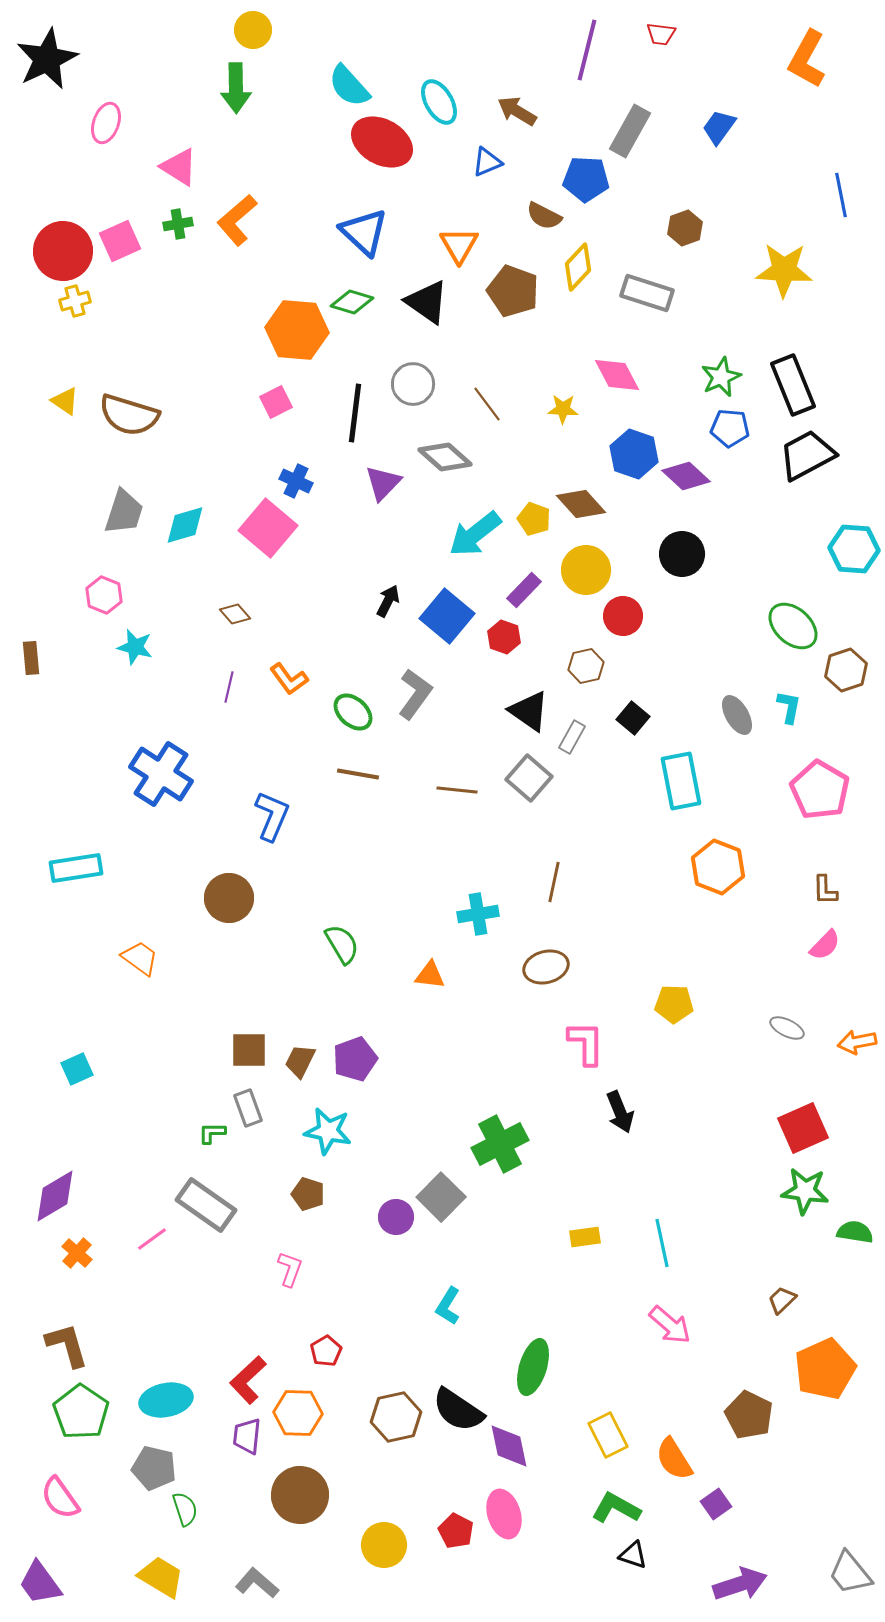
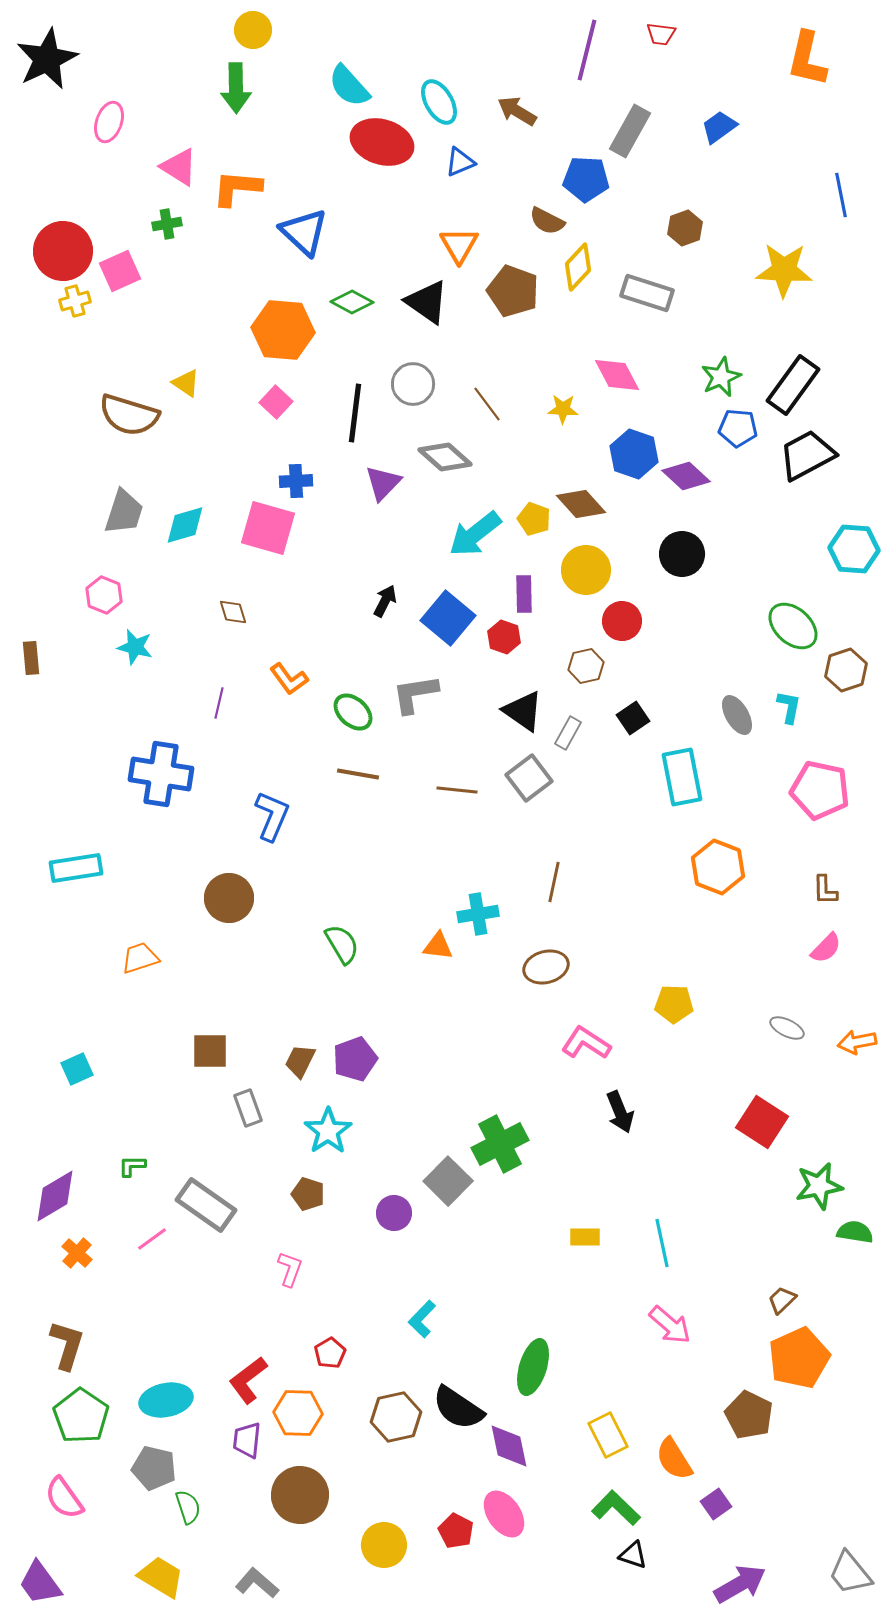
orange L-shape at (807, 59): rotated 16 degrees counterclockwise
pink ellipse at (106, 123): moved 3 px right, 1 px up
blue trapezoid at (719, 127): rotated 18 degrees clockwise
red ellipse at (382, 142): rotated 12 degrees counterclockwise
blue triangle at (487, 162): moved 27 px left
brown semicircle at (544, 216): moved 3 px right, 5 px down
orange L-shape at (237, 220): moved 32 px up; rotated 46 degrees clockwise
green cross at (178, 224): moved 11 px left
blue triangle at (364, 232): moved 60 px left
pink square at (120, 241): moved 30 px down
green diamond at (352, 302): rotated 12 degrees clockwise
orange hexagon at (297, 330): moved 14 px left
black rectangle at (793, 385): rotated 58 degrees clockwise
yellow triangle at (65, 401): moved 121 px right, 18 px up
pink square at (276, 402): rotated 20 degrees counterclockwise
blue pentagon at (730, 428): moved 8 px right
blue cross at (296, 481): rotated 28 degrees counterclockwise
pink square at (268, 528): rotated 24 degrees counterclockwise
purple rectangle at (524, 590): moved 4 px down; rotated 45 degrees counterclockwise
black arrow at (388, 601): moved 3 px left
brown diamond at (235, 614): moved 2 px left, 2 px up; rotated 24 degrees clockwise
blue square at (447, 616): moved 1 px right, 2 px down
red circle at (623, 616): moved 1 px left, 5 px down
purple line at (229, 687): moved 10 px left, 16 px down
gray L-shape at (415, 694): rotated 135 degrees counterclockwise
black triangle at (529, 711): moved 6 px left
black square at (633, 718): rotated 16 degrees clockwise
gray rectangle at (572, 737): moved 4 px left, 4 px up
blue cross at (161, 774): rotated 24 degrees counterclockwise
gray square at (529, 778): rotated 12 degrees clockwise
cyan rectangle at (681, 781): moved 1 px right, 4 px up
pink pentagon at (820, 790): rotated 18 degrees counterclockwise
pink semicircle at (825, 945): moved 1 px right, 3 px down
orange trapezoid at (140, 958): rotated 54 degrees counterclockwise
orange triangle at (430, 975): moved 8 px right, 29 px up
pink L-shape at (586, 1043): rotated 57 degrees counterclockwise
brown square at (249, 1050): moved 39 px left, 1 px down
red square at (803, 1128): moved 41 px left, 6 px up; rotated 33 degrees counterclockwise
cyan star at (328, 1131): rotated 27 degrees clockwise
green L-shape at (212, 1133): moved 80 px left, 33 px down
green star at (805, 1191): moved 14 px right, 5 px up; rotated 18 degrees counterclockwise
gray square at (441, 1197): moved 7 px right, 16 px up
purple circle at (396, 1217): moved 2 px left, 4 px up
yellow rectangle at (585, 1237): rotated 8 degrees clockwise
cyan L-shape at (448, 1306): moved 26 px left, 13 px down; rotated 12 degrees clockwise
brown L-shape at (67, 1345): rotated 33 degrees clockwise
red pentagon at (326, 1351): moved 4 px right, 2 px down
orange pentagon at (825, 1369): moved 26 px left, 11 px up
red L-shape at (248, 1380): rotated 6 degrees clockwise
black semicircle at (458, 1410): moved 2 px up
green pentagon at (81, 1412): moved 4 px down
purple trapezoid at (247, 1436): moved 4 px down
pink semicircle at (60, 1498): moved 4 px right
green L-shape at (616, 1508): rotated 15 degrees clockwise
green semicircle at (185, 1509): moved 3 px right, 2 px up
pink ellipse at (504, 1514): rotated 18 degrees counterclockwise
purple arrow at (740, 1584): rotated 12 degrees counterclockwise
